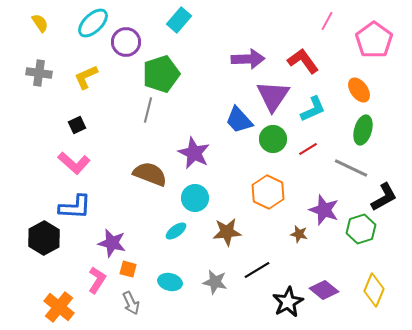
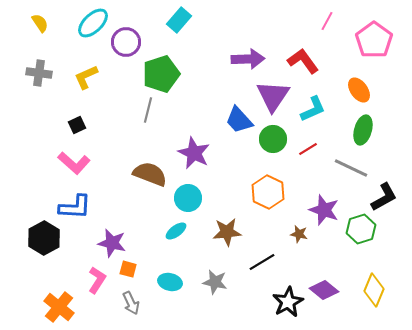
cyan circle at (195, 198): moved 7 px left
black line at (257, 270): moved 5 px right, 8 px up
